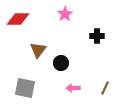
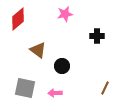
pink star: rotated 21 degrees clockwise
red diamond: rotated 40 degrees counterclockwise
brown triangle: rotated 30 degrees counterclockwise
black circle: moved 1 px right, 3 px down
pink arrow: moved 18 px left, 5 px down
